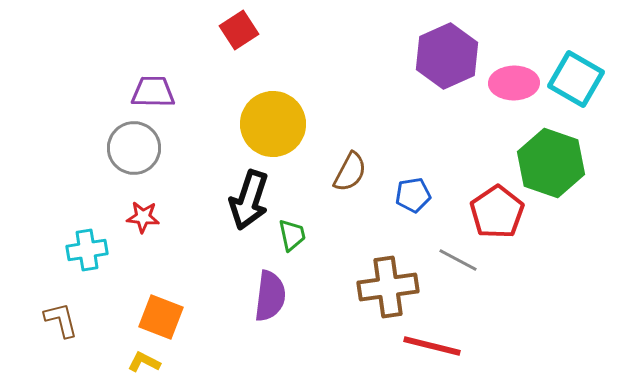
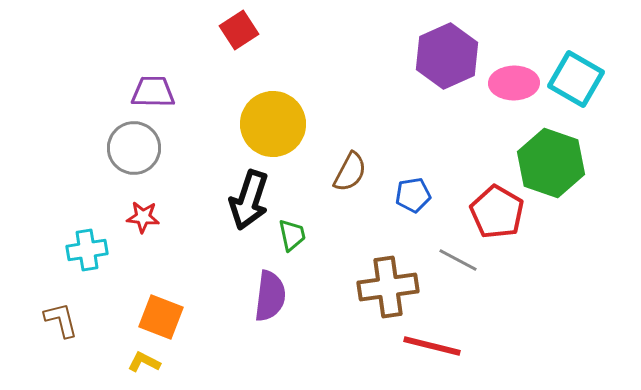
red pentagon: rotated 8 degrees counterclockwise
